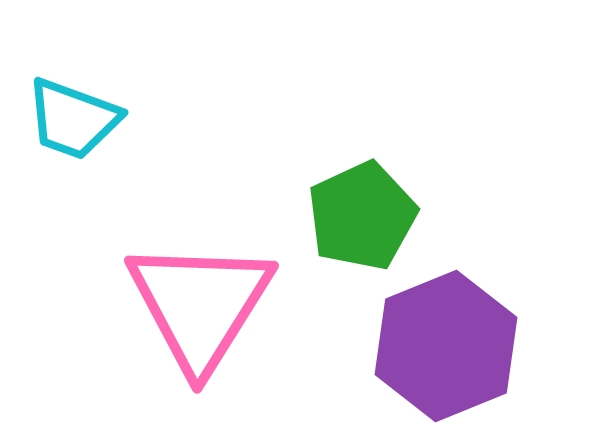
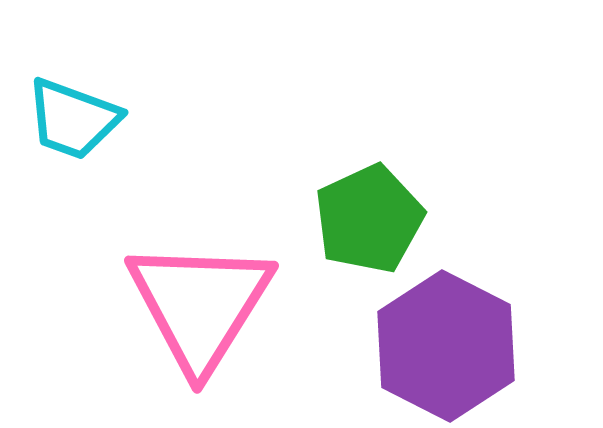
green pentagon: moved 7 px right, 3 px down
purple hexagon: rotated 11 degrees counterclockwise
